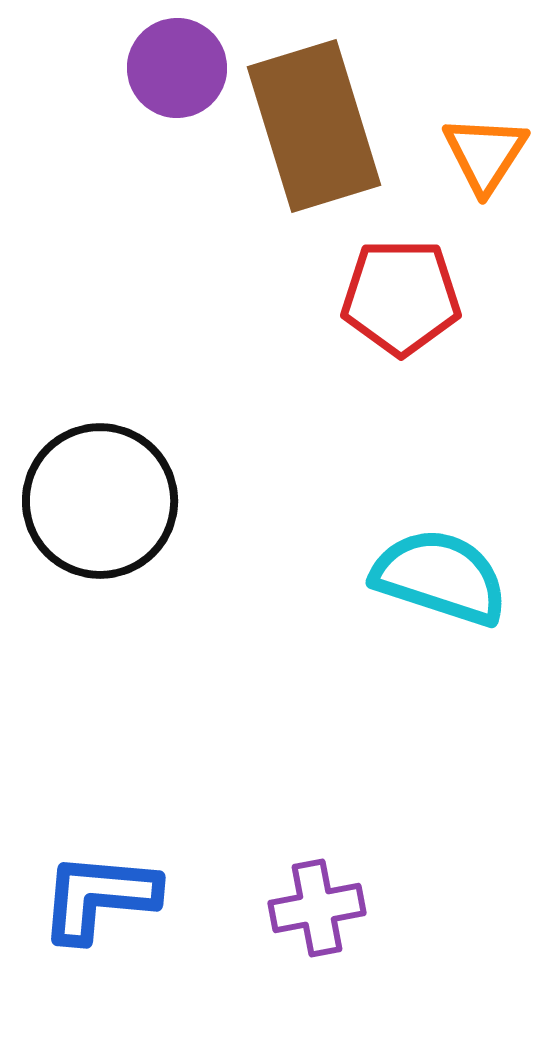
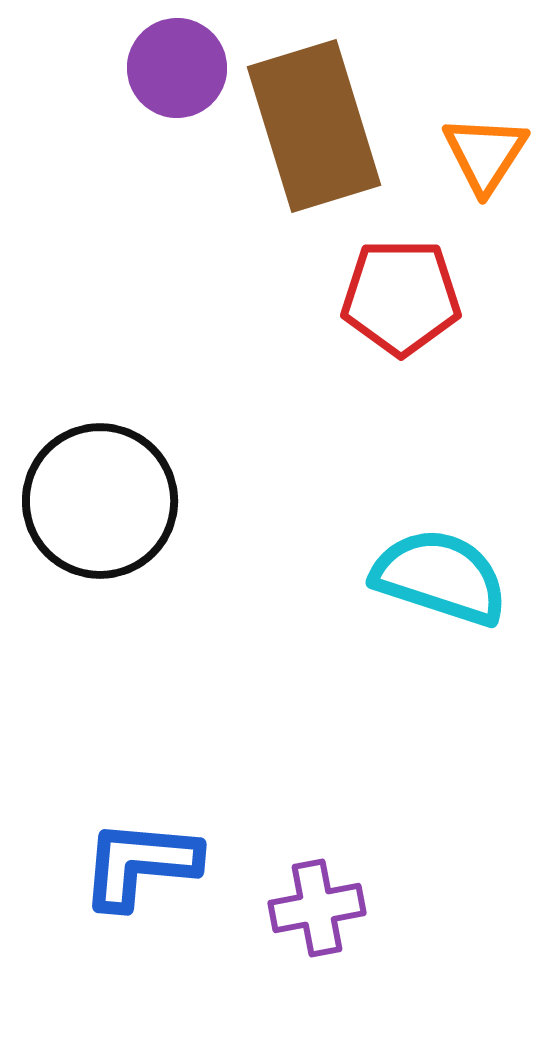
blue L-shape: moved 41 px right, 33 px up
